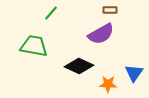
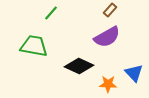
brown rectangle: rotated 48 degrees counterclockwise
purple semicircle: moved 6 px right, 3 px down
blue triangle: rotated 18 degrees counterclockwise
